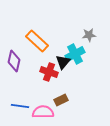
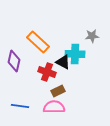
gray star: moved 3 px right, 1 px down
orange rectangle: moved 1 px right, 1 px down
cyan cross: rotated 30 degrees clockwise
black triangle: rotated 42 degrees counterclockwise
red cross: moved 2 px left
brown rectangle: moved 3 px left, 9 px up
pink semicircle: moved 11 px right, 5 px up
